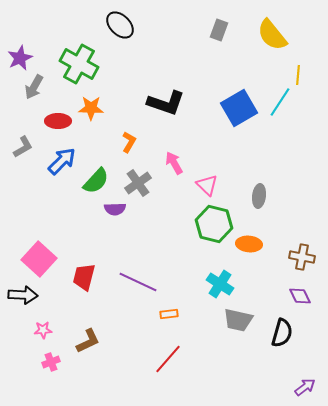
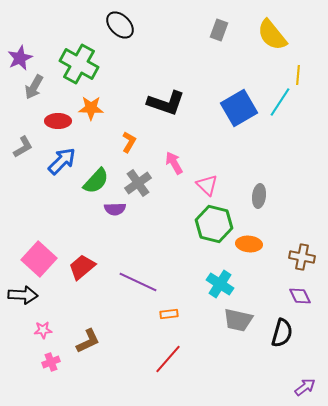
red trapezoid: moved 2 px left, 10 px up; rotated 36 degrees clockwise
